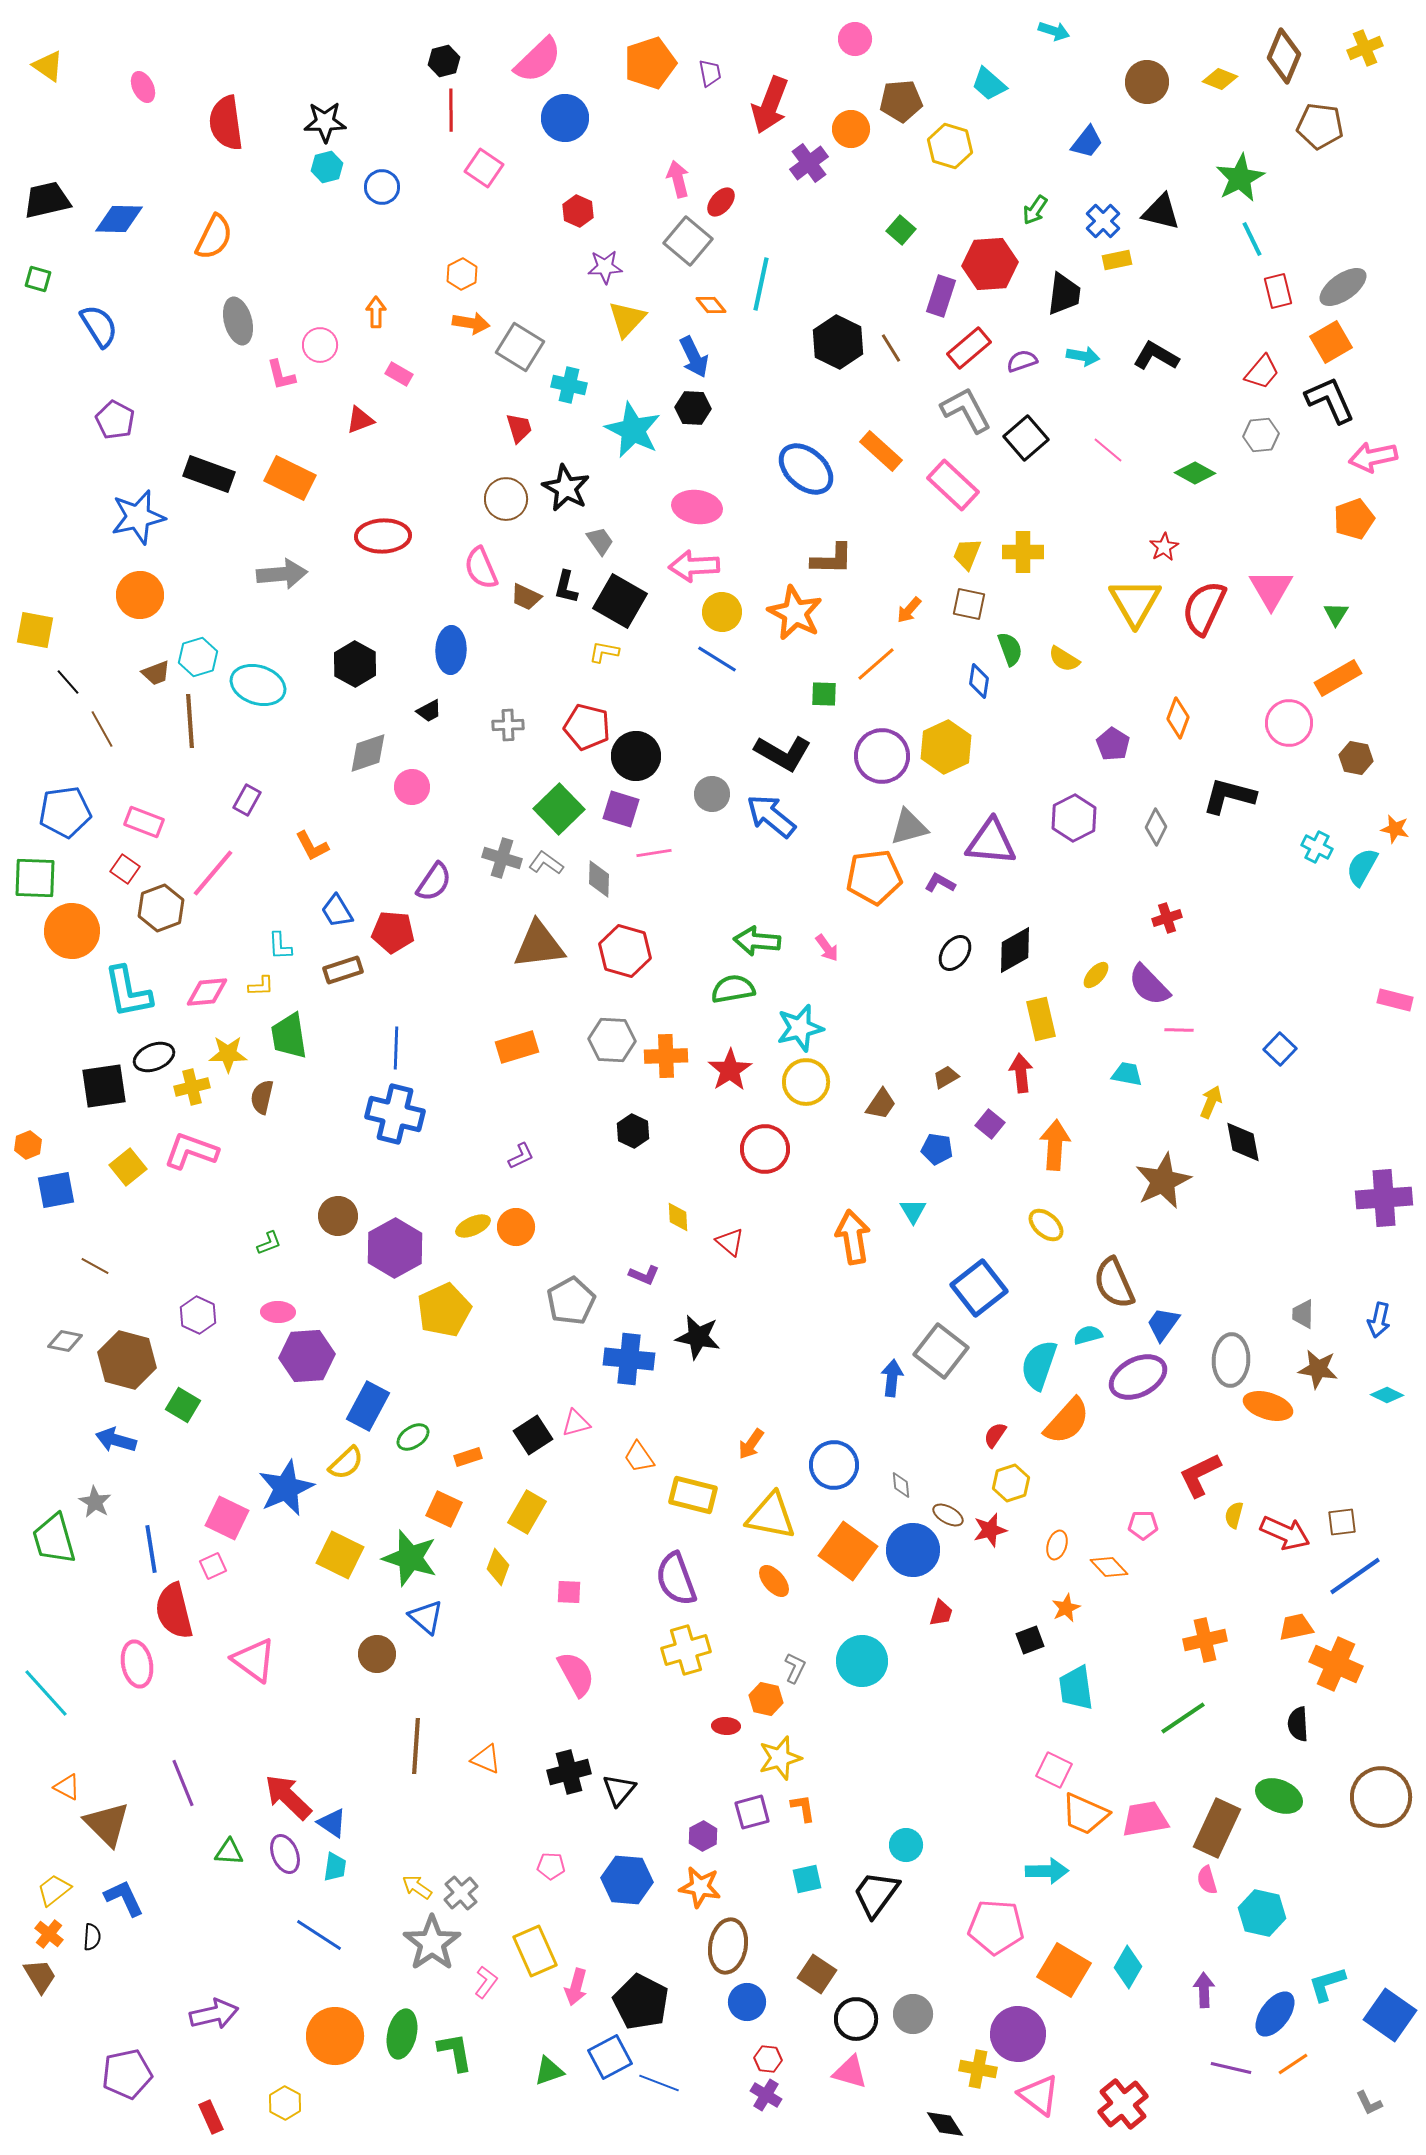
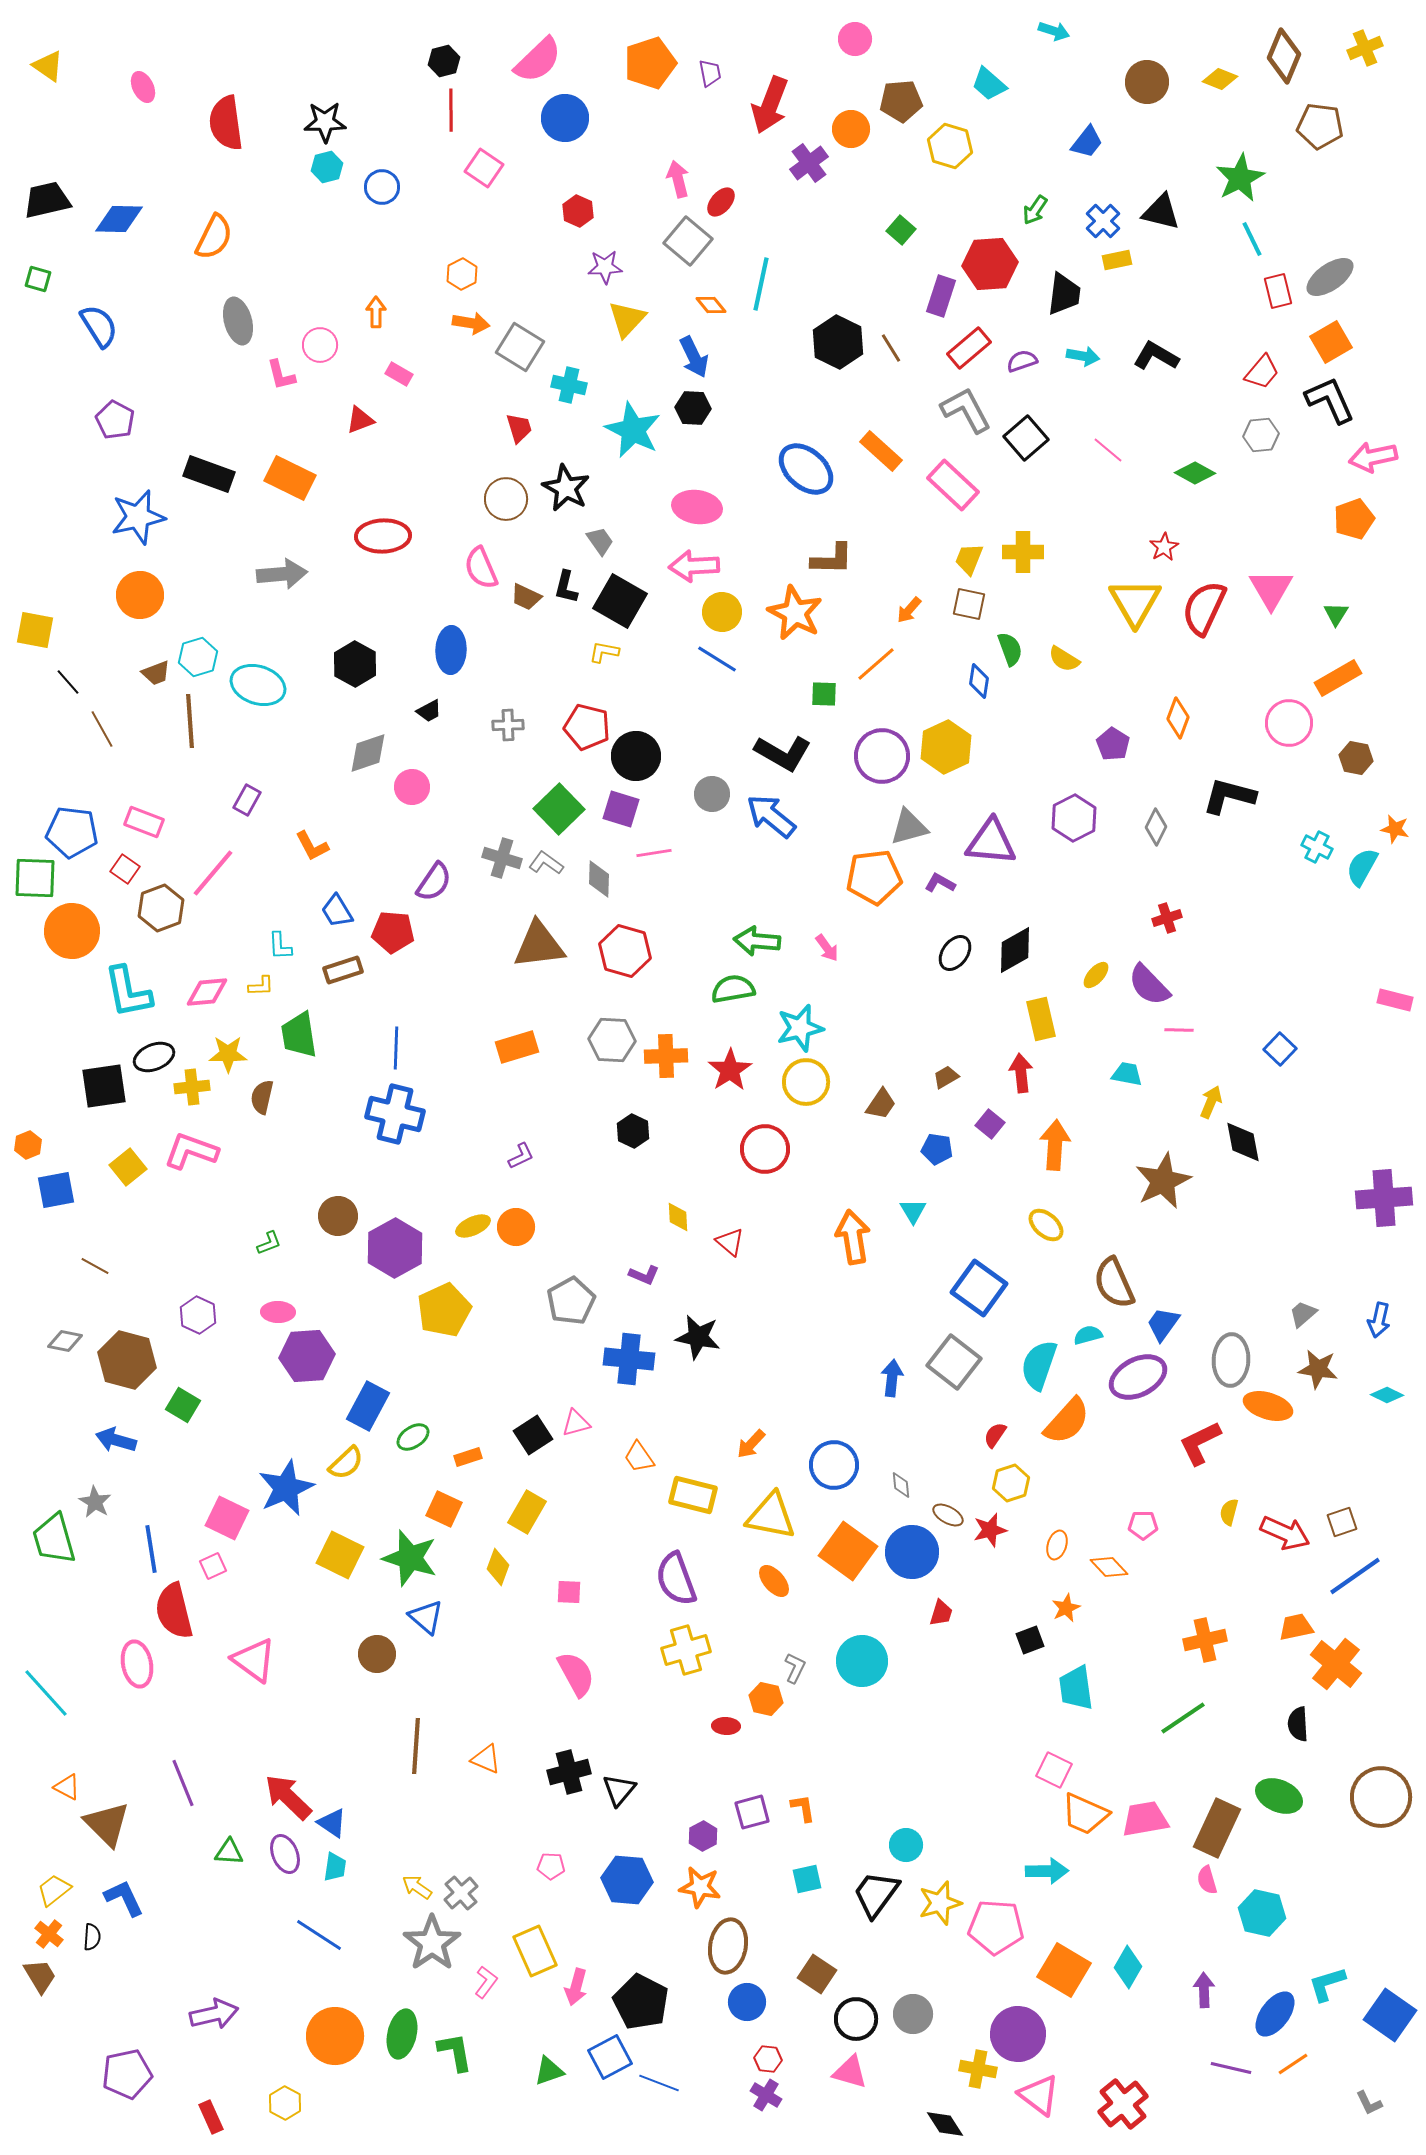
gray ellipse at (1343, 287): moved 13 px left, 10 px up
yellow trapezoid at (967, 554): moved 2 px right, 5 px down
blue pentagon at (65, 812): moved 7 px right, 20 px down; rotated 15 degrees clockwise
green trapezoid at (289, 1036): moved 10 px right, 1 px up
yellow cross at (192, 1087): rotated 8 degrees clockwise
blue square at (979, 1288): rotated 16 degrees counterclockwise
gray trapezoid at (1303, 1314): rotated 48 degrees clockwise
gray square at (941, 1351): moved 13 px right, 11 px down
orange arrow at (751, 1444): rotated 8 degrees clockwise
red L-shape at (1200, 1475): moved 32 px up
yellow semicircle at (1234, 1515): moved 5 px left, 3 px up
brown square at (1342, 1522): rotated 12 degrees counterclockwise
blue circle at (913, 1550): moved 1 px left, 2 px down
orange cross at (1336, 1664): rotated 15 degrees clockwise
yellow star at (780, 1758): moved 160 px right, 145 px down
